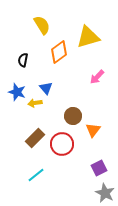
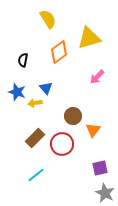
yellow semicircle: moved 6 px right, 6 px up
yellow triangle: moved 1 px right, 1 px down
purple square: moved 1 px right; rotated 14 degrees clockwise
